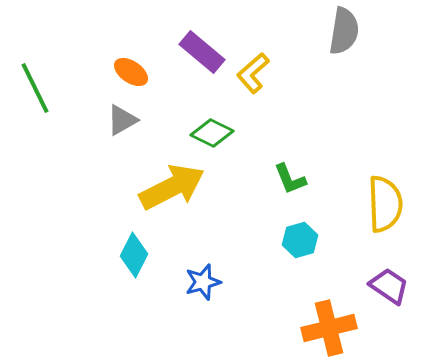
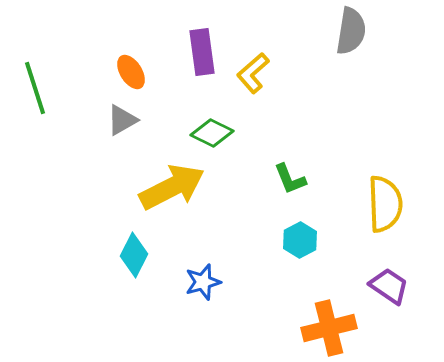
gray semicircle: moved 7 px right
purple rectangle: rotated 42 degrees clockwise
orange ellipse: rotated 24 degrees clockwise
green line: rotated 8 degrees clockwise
cyan hexagon: rotated 12 degrees counterclockwise
